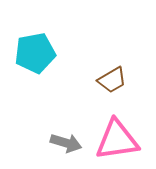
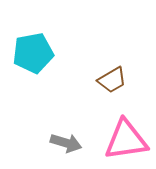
cyan pentagon: moved 2 px left
pink triangle: moved 9 px right
